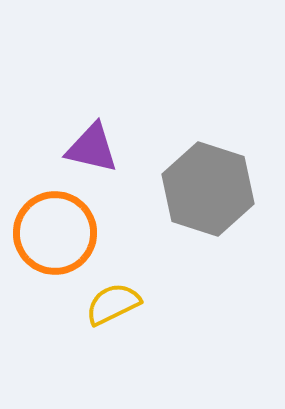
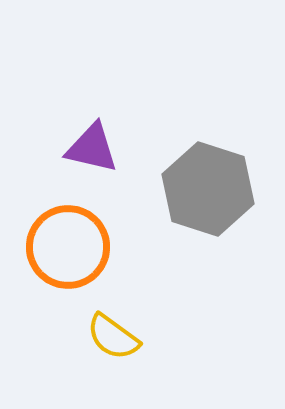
orange circle: moved 13 px right, 14 px down
yellow semicircle: moved 33 px down; rotated 118 degrees counterclockwise
